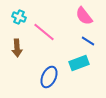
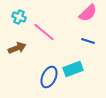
pink semicircle: moved 4 px right, 3 px up; rotated 96 degrees counterclockwise
blue line: rotated 16 degrees counterclockwise
brown arrow: rotated 108 degrees counterclockwise
cyan rectangle: moved 6 px left, 6 px down
